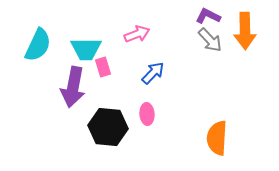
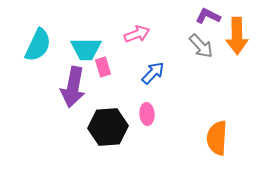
orange arrow: moved 8 px left, 5 px down
gray arrow: moved 9 px left, 6 px down
black hexagon: rotated 9 degrees counterclockwise
